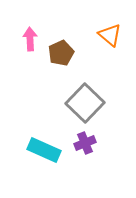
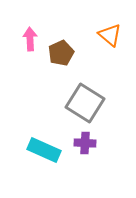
gray square: rotated 12 degrees counterclockwise
purple cross: rotated 25 degrees clockwise
